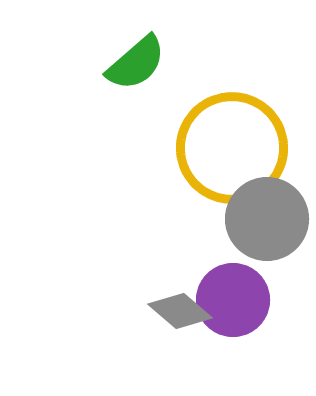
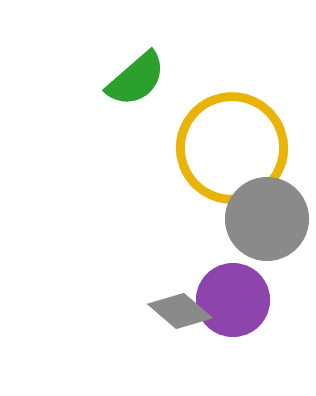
green semicircle: moved 16 px down
